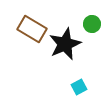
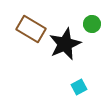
brown rectangle: moved 1 px left
